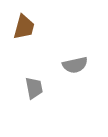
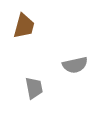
brown trapezoid: moved 1 px up
